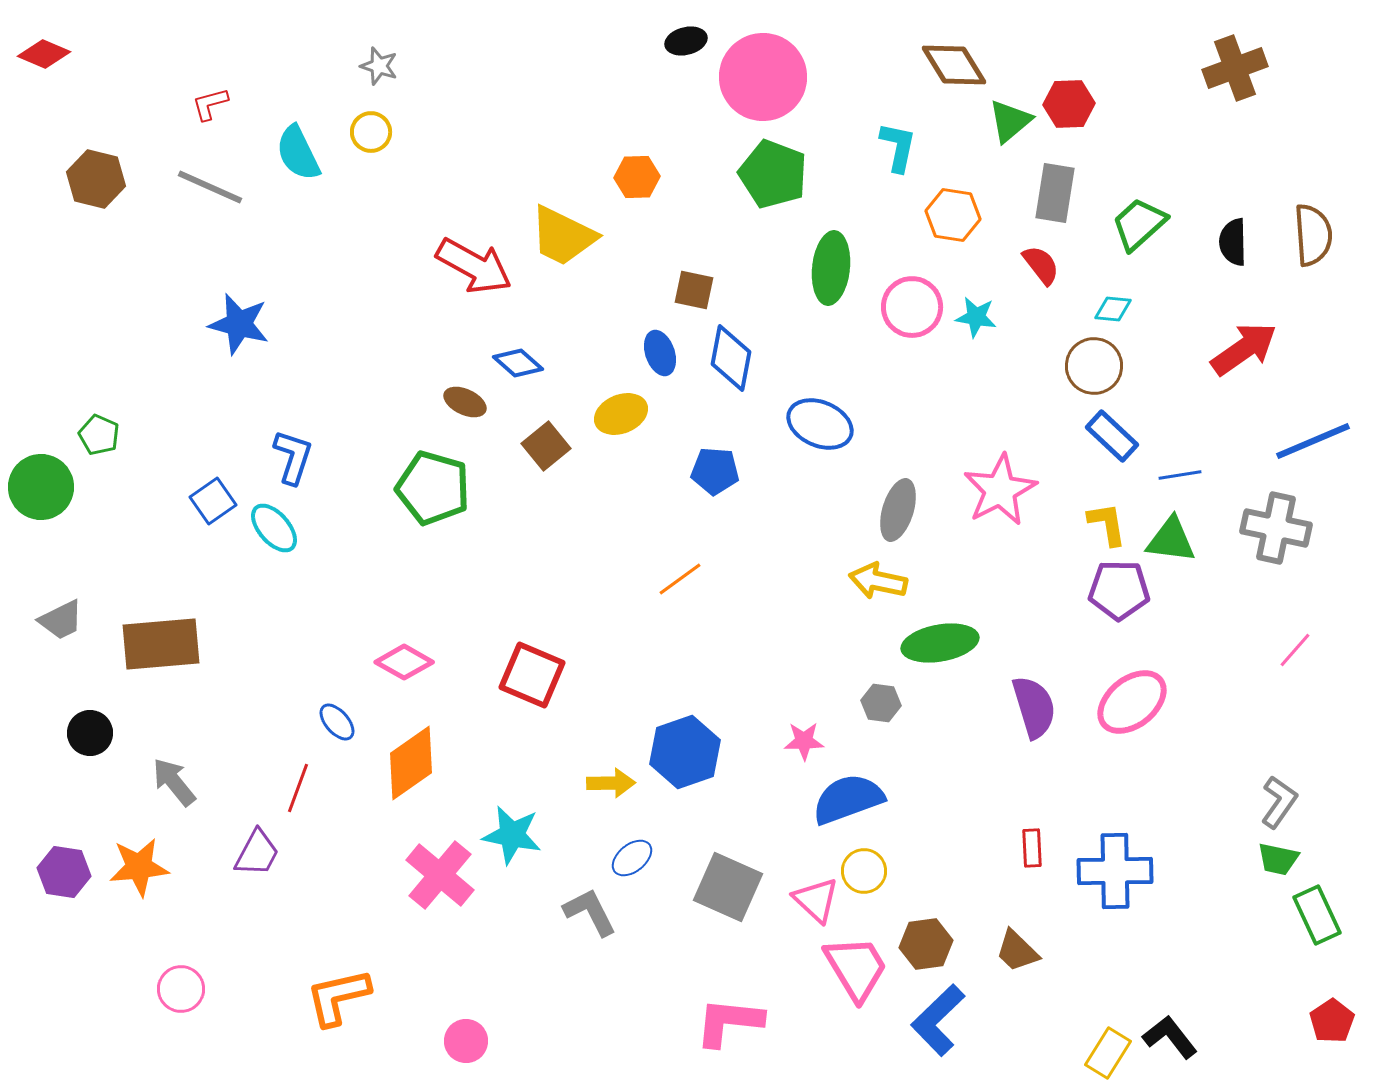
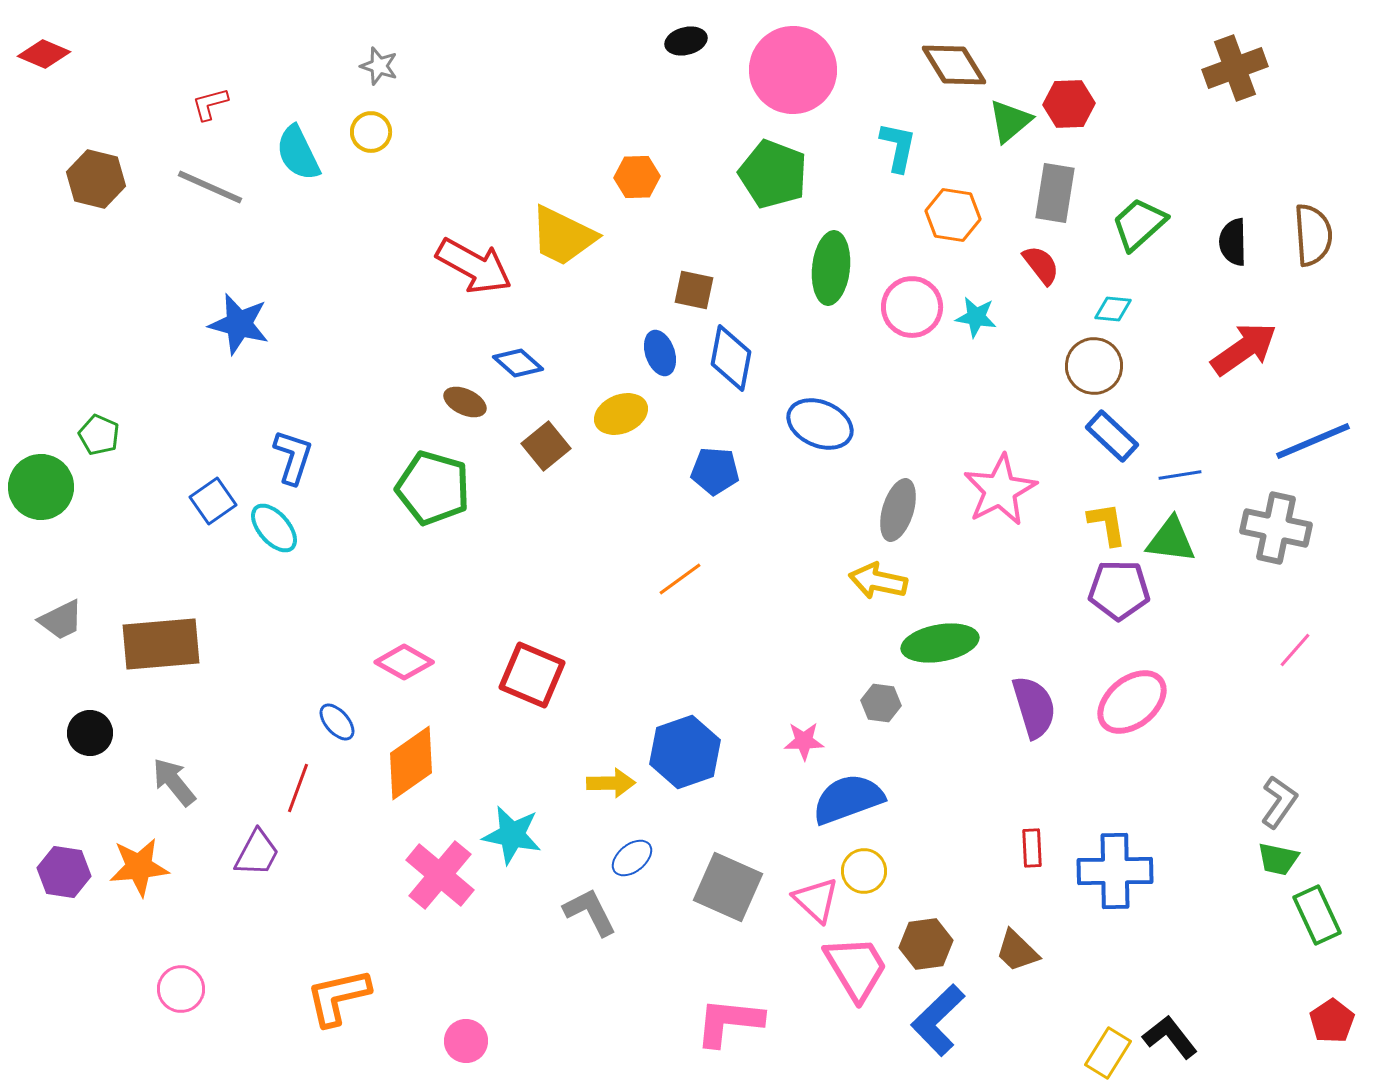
pink circle at (763, 77): moved 30 px right, 7 px up
